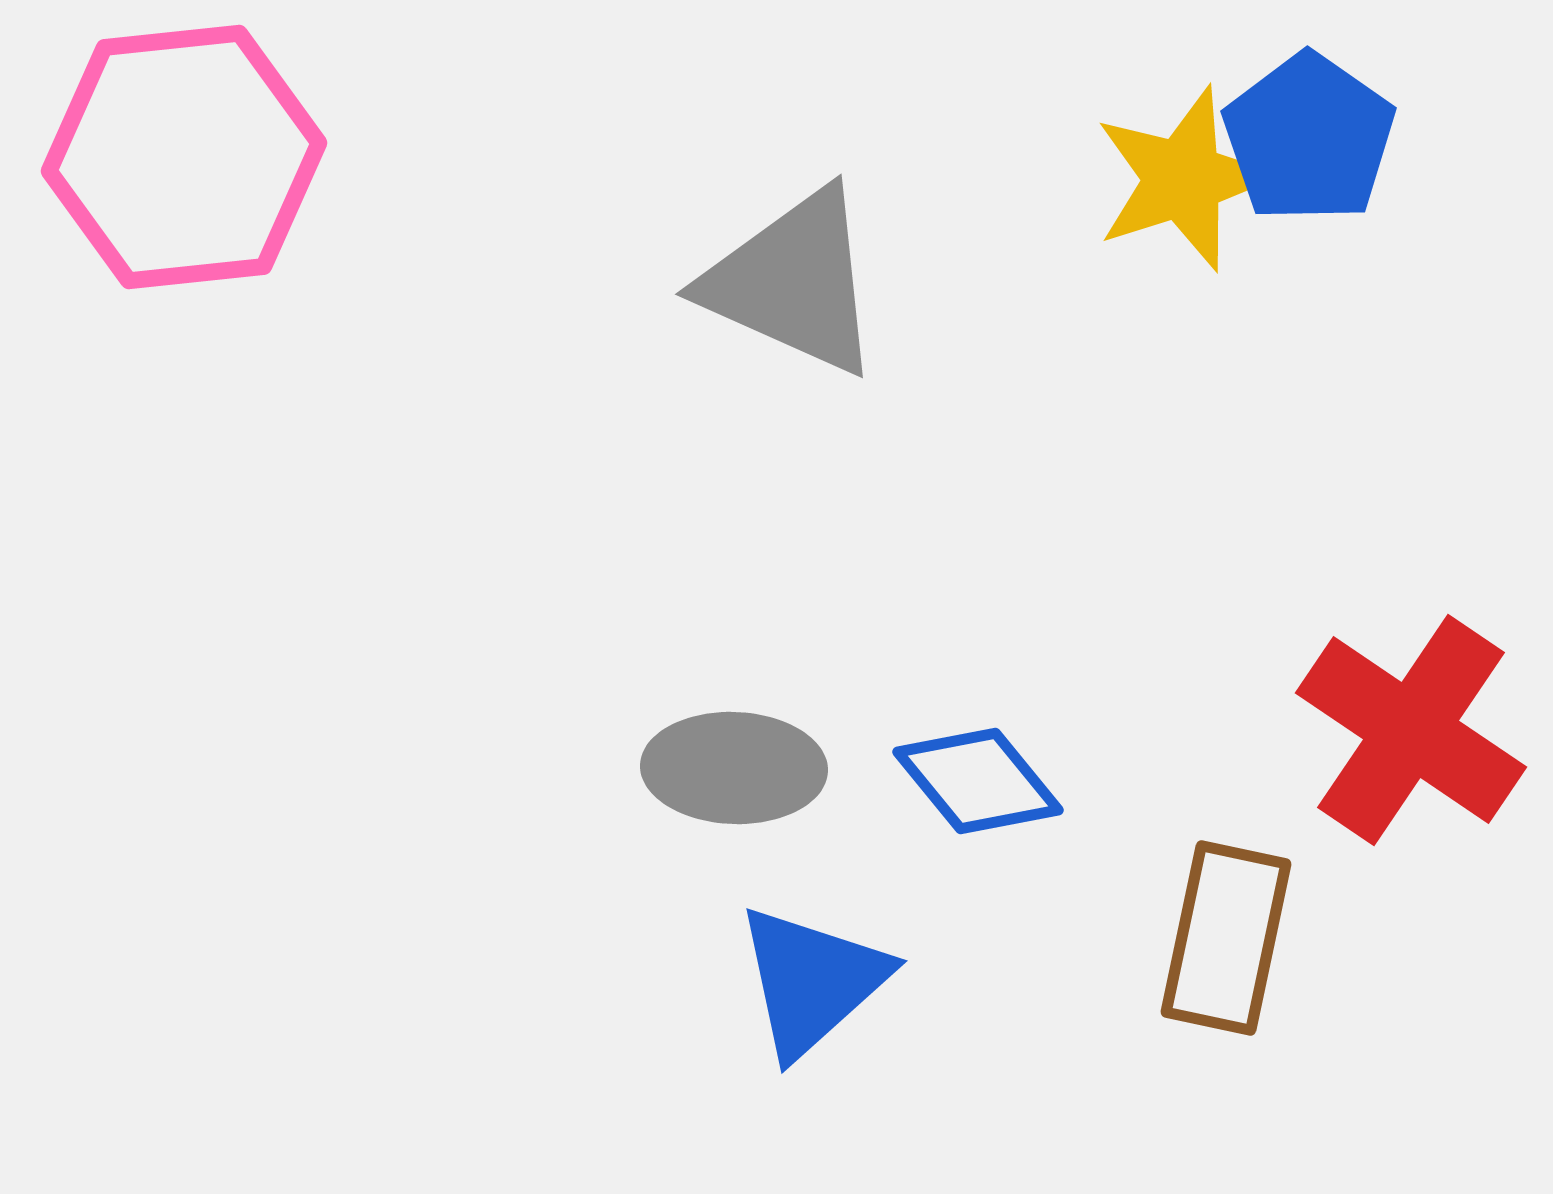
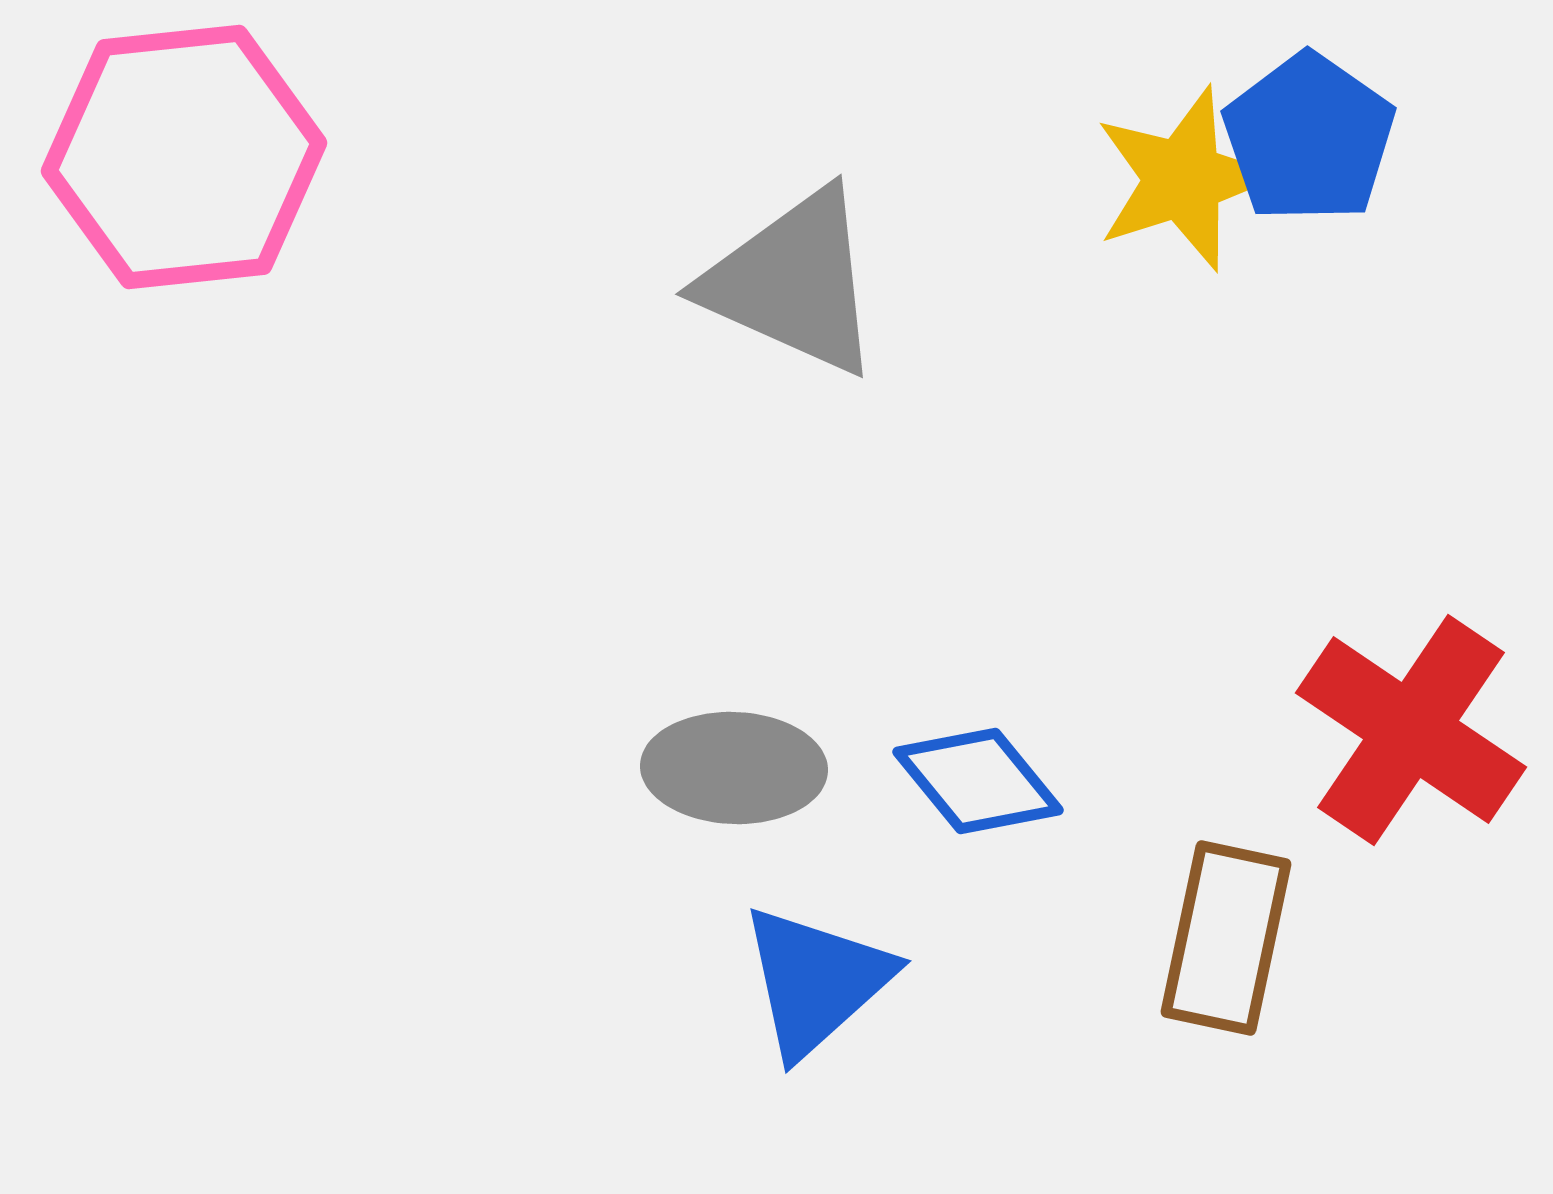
blue triangle: moved 4 px right
